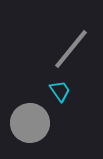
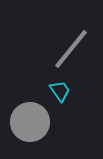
gray circle: moved 1 px up
